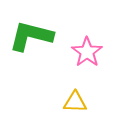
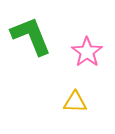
green L-shape: rotated 54 degrees clockwise
